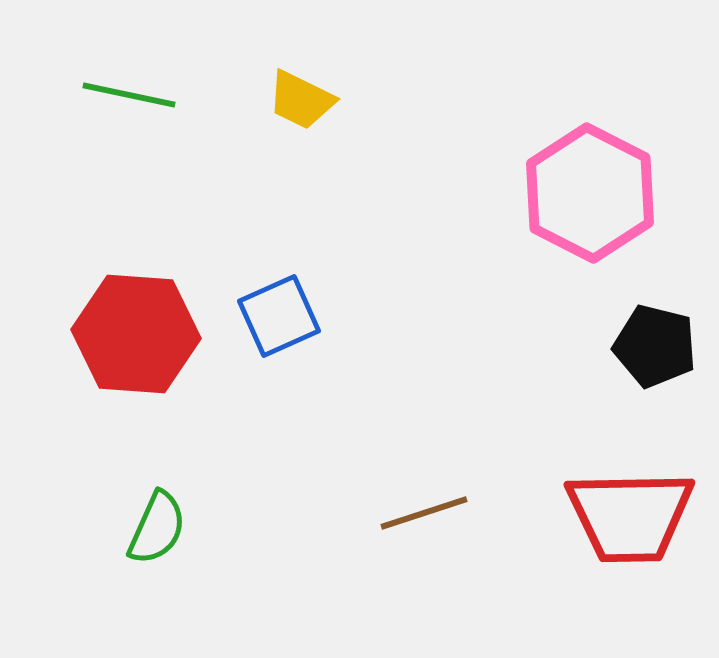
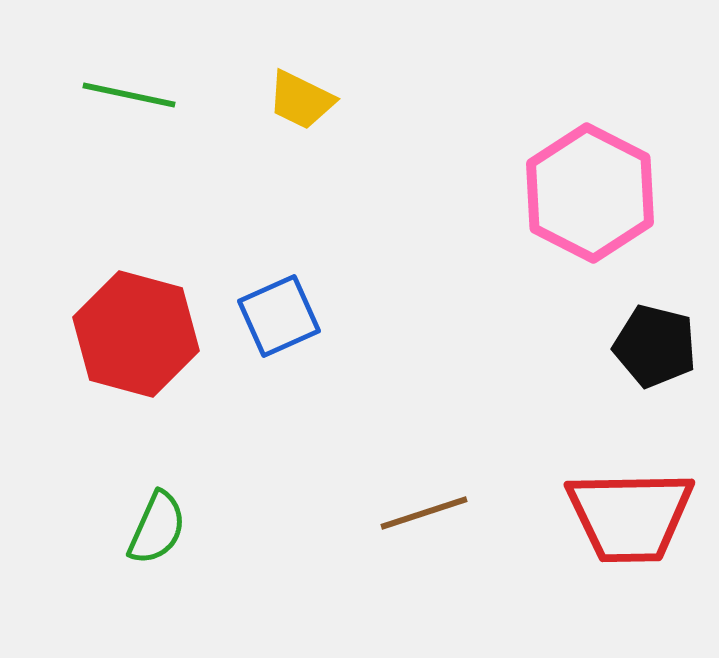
red hexagon: rotated 11 degrees clockwise
